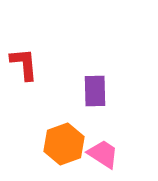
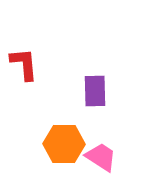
orange hexagon: rotated 21 degrees clockwise
pink trapezoid: moved 2 px left, 3 px down
